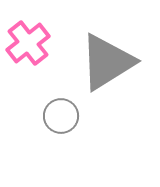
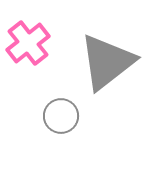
gray triangle: rotated 6 degrees counterclockwise
